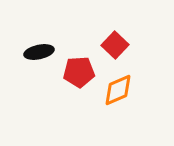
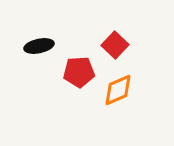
black ellipse: moved 6 px up
